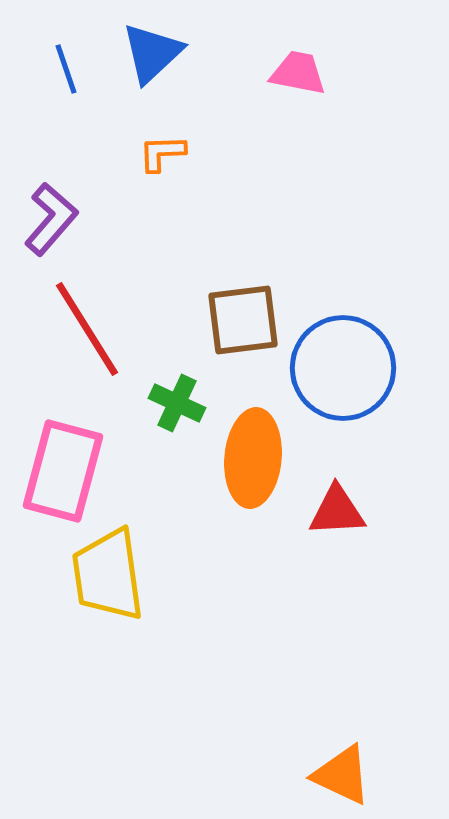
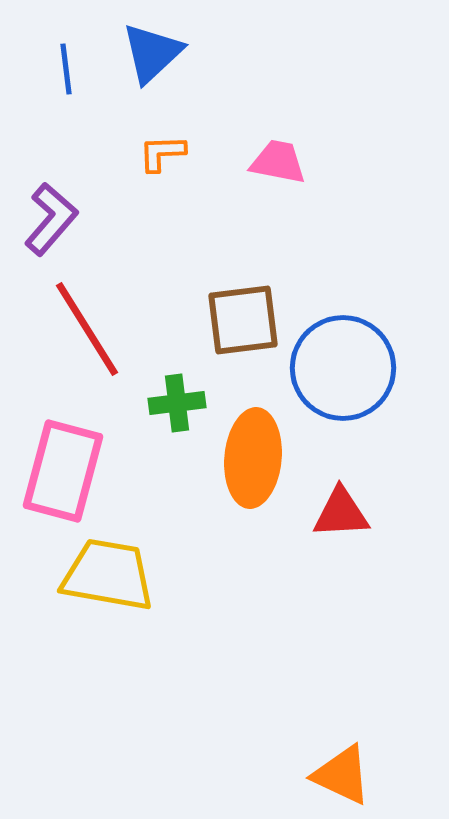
blue line: rotated 12 degrees clockwise
pink trapezoid: moved 20 px left, 89 px down
green cross: rotated 32 degrees counterclockwise
red triangle: moved 4 px right, 2 px down
yellow trapezoid: rotated 108 degrees clockwise
